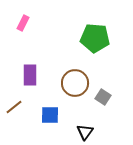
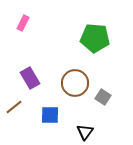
purple rectangle: moved 3 px down; rotated 30 degrees counterclockwise
